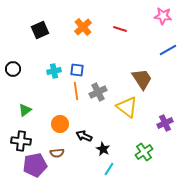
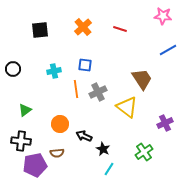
black square: rotated 18 degrees clockwise
blue square: moved 8 px right, 5 px up
orange line: moved 2 px up
